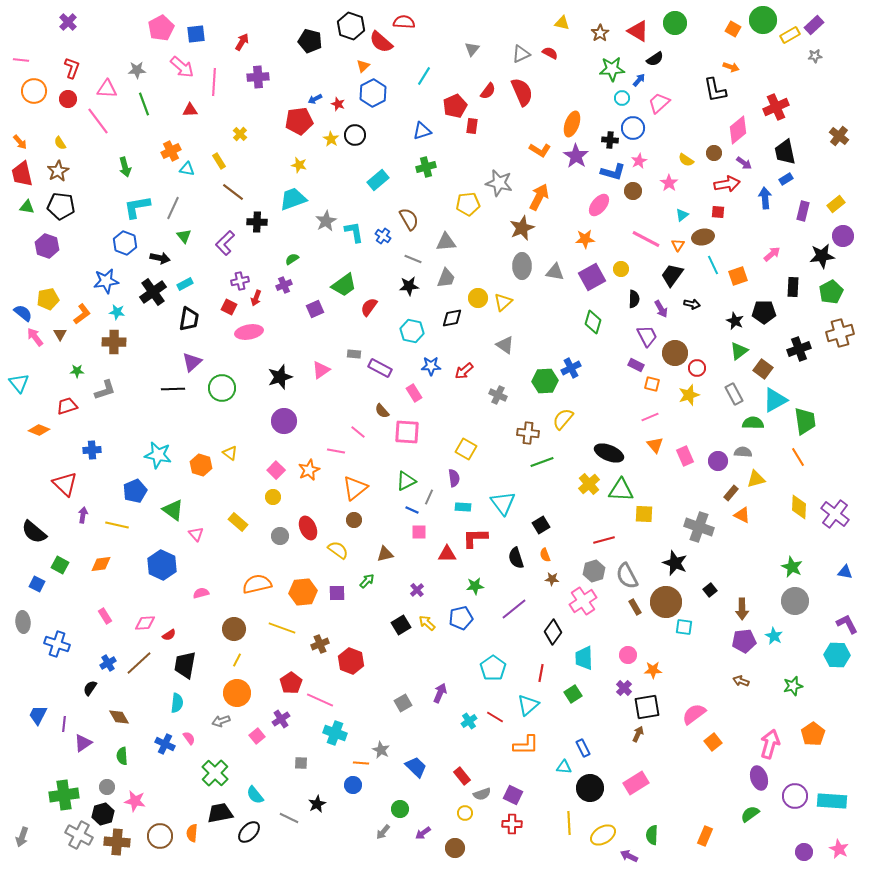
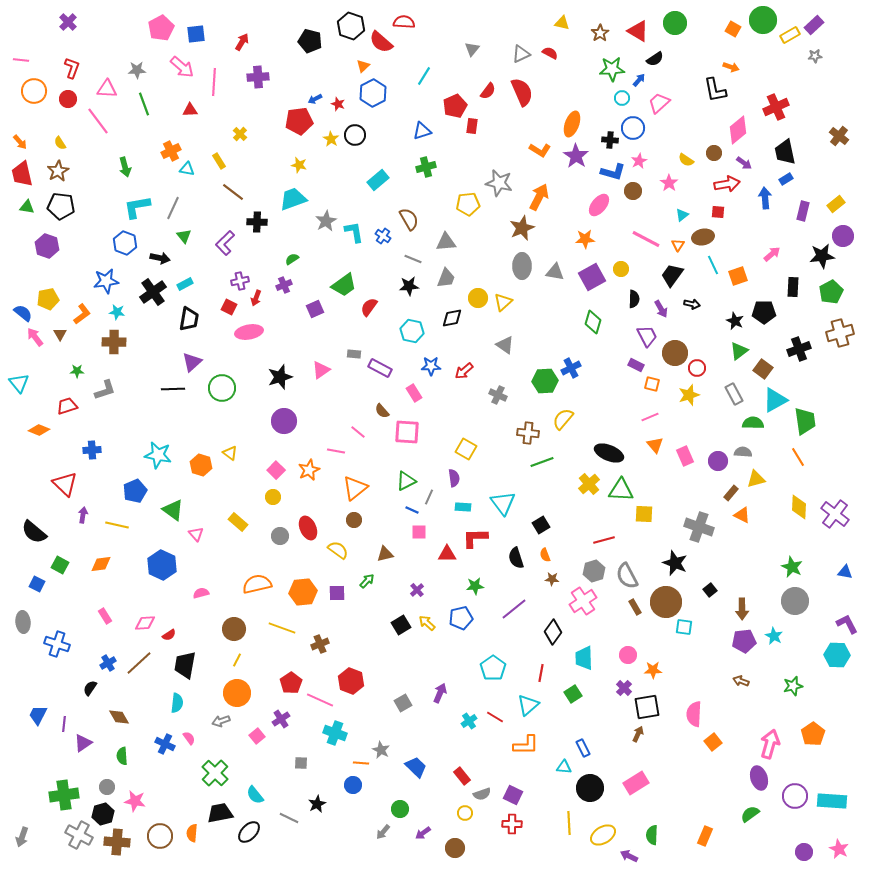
red hexagon at (351, 661): moved 20 px down
pink semicircle at (694, 714): rotated 50 degrees counterclockwise
